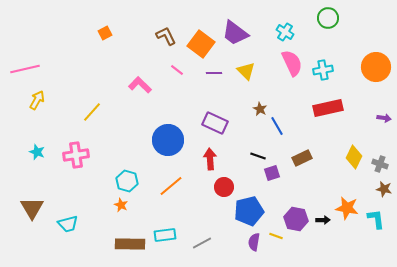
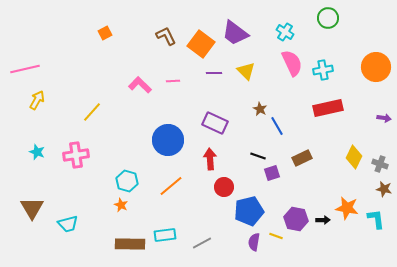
pink line at (177, 70): moved 4 px left, 11 px down; rotated 40 degrees counterclockwise
